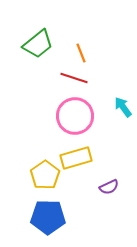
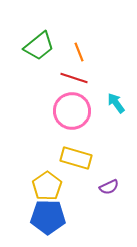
green trapezoid: moved 1 px right, 2 px down
orange line: moved 2 px left, 1 px up
cyan arrow: moved 7 px left, 4 px up
pink circle: moved 3 px left, 5 px up
yellow rectangle: rotated 32 degrees clockwise
yellow pentagon: moved 2 px right, 11 px down
